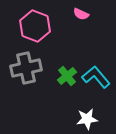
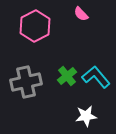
pink semicircle: rotated 21 degrees clockwise
pink hexagon: rotated 12 degrees clockwise
gray cross: moved 14 px down
white star: moved 1 px left, 3 px up
